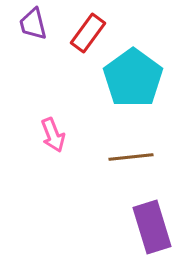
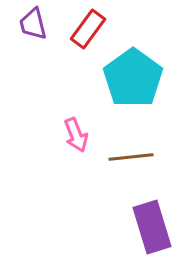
red rectangle: moved 4 px up
pink arrow: moved 23 px right
